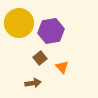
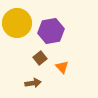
yellow circle: moved 2 px left
